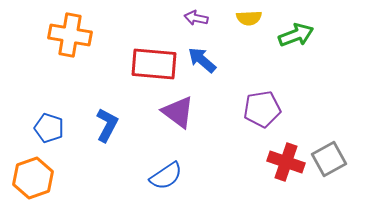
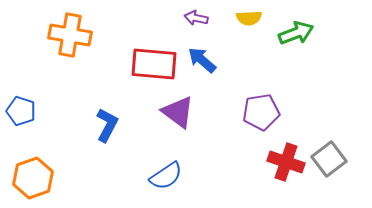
green arrow: moved 2 px up
purple pentagon: moved 1 px left, 3 px down
blue pentagon: moved 28 px left, 17 px up
gray square: rotated 8 degrees counterclockwise
